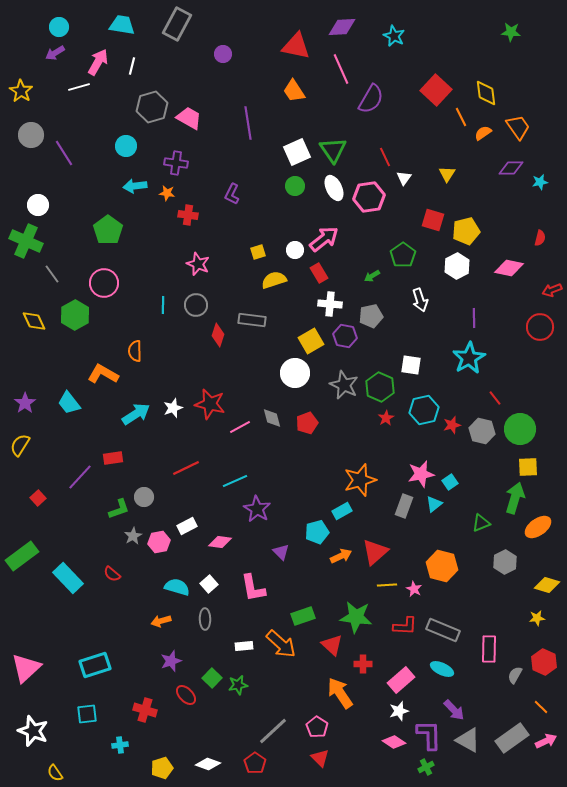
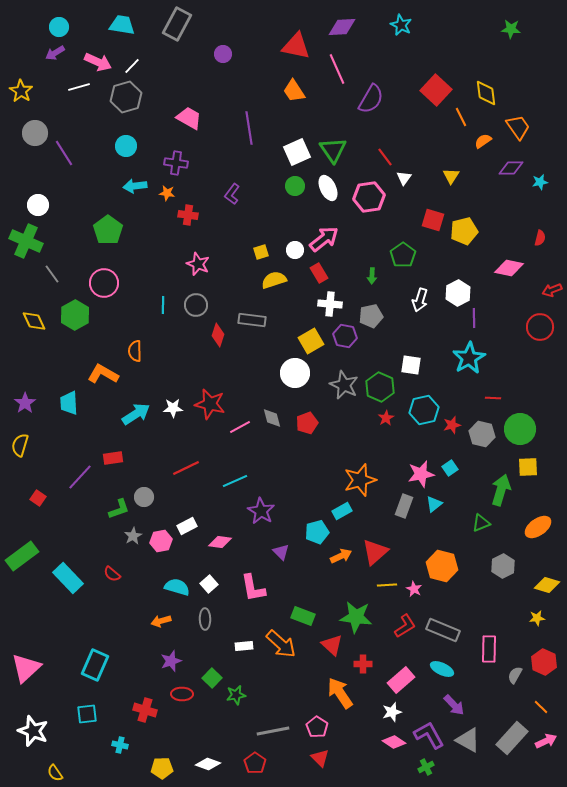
green star at (511, 32): moved 3 px up
cyan star at (394, 36): moved 7 px right, 11 px up
pink arrow at (98, 62): rotated 84 degrees clockwise
white line at (132, 66): rotated 30 degrees clockwise
pink line at (341, 69): moved 4 px left
gray hexagon at (152, 107): moved 26 px left, 10 px up
purple line at (248, 123): moved 1 px right, 5 px down
orange semicircle at (483, 133): moved 8 px down
gray circle at (31, 135): moved 4 px right, 2 px up
red line at (385, 157): rotated 12 degrees counterclockwise
yellow triangle at (447, 174): moved 4 px right, 2 px down
white ellipse at (334, 188): moved 6 px left
purple L-shape at (232, 194): rotated 10 degrees clockwise
yellow pentagon at (466, 231): moved 2 px left
yellow square at (258, 252): moved 3 px right
white hexagon at (457, 266): moved 1 px right, 27 px down
green arrow at (372, 276): rotated 56 degrees counterclockwise
white arrow at (420, 300): rotated 35 degrees clockwise
red line at (495, 398): moved 2 px left; rotated 49 degrees counterclockwise
cyan trapezoid at (69, 403): rotated 35 degrees clockwise
white star at (173, 408): rotated 18 degrees clockwise
gray hexagon at (482, 431): moved 3 px down
yellow semicircle at (20, 445): rotated 15 degrees counterclockwise
cyan square at (450, 482): moved 14 px up
red square at (38, 498): rotated 14 degrees counterclockwise
green arrow at (515, 498): moved 14 px left, 8 px up
purple star at (257, 509): moved 4 px right, 2 px down
pink hexagon at (159, 542): moved 2 px right, 1 px up
gray hexagon at (505, 562): moved 2 px left, 4 px down
green rectangle at (303, 616): rotated 40 degrees clockwise
red L-shape at (405, 626): rotated 35 degrees counterclockwise
cyan rectangle at (95, 665): rotated 48 degrees counterclockwise
green star at (238, 685): moved 2 px left, 10 px down
red ellipse at (186, 695): moved 4 px left, 1 px up; rotated 45 degrees counterclockwise
purple arrow at (454, 710): moved 5 px up
white star at (399, 711): moved 7 px left, 1 px down
gray line at (273, 731): rotated 32 degrees clockwise
purple L-shape at (429, 735): rotated 28 degrees counterclockwise
gray rectangle at (512, 738): rotated 12 degrees counterclockwise
cyan cross at (120, 745): rotated 21 degrees clockwise
yellow pentagon at (162, 768): rotated 15 degrees clockwise
